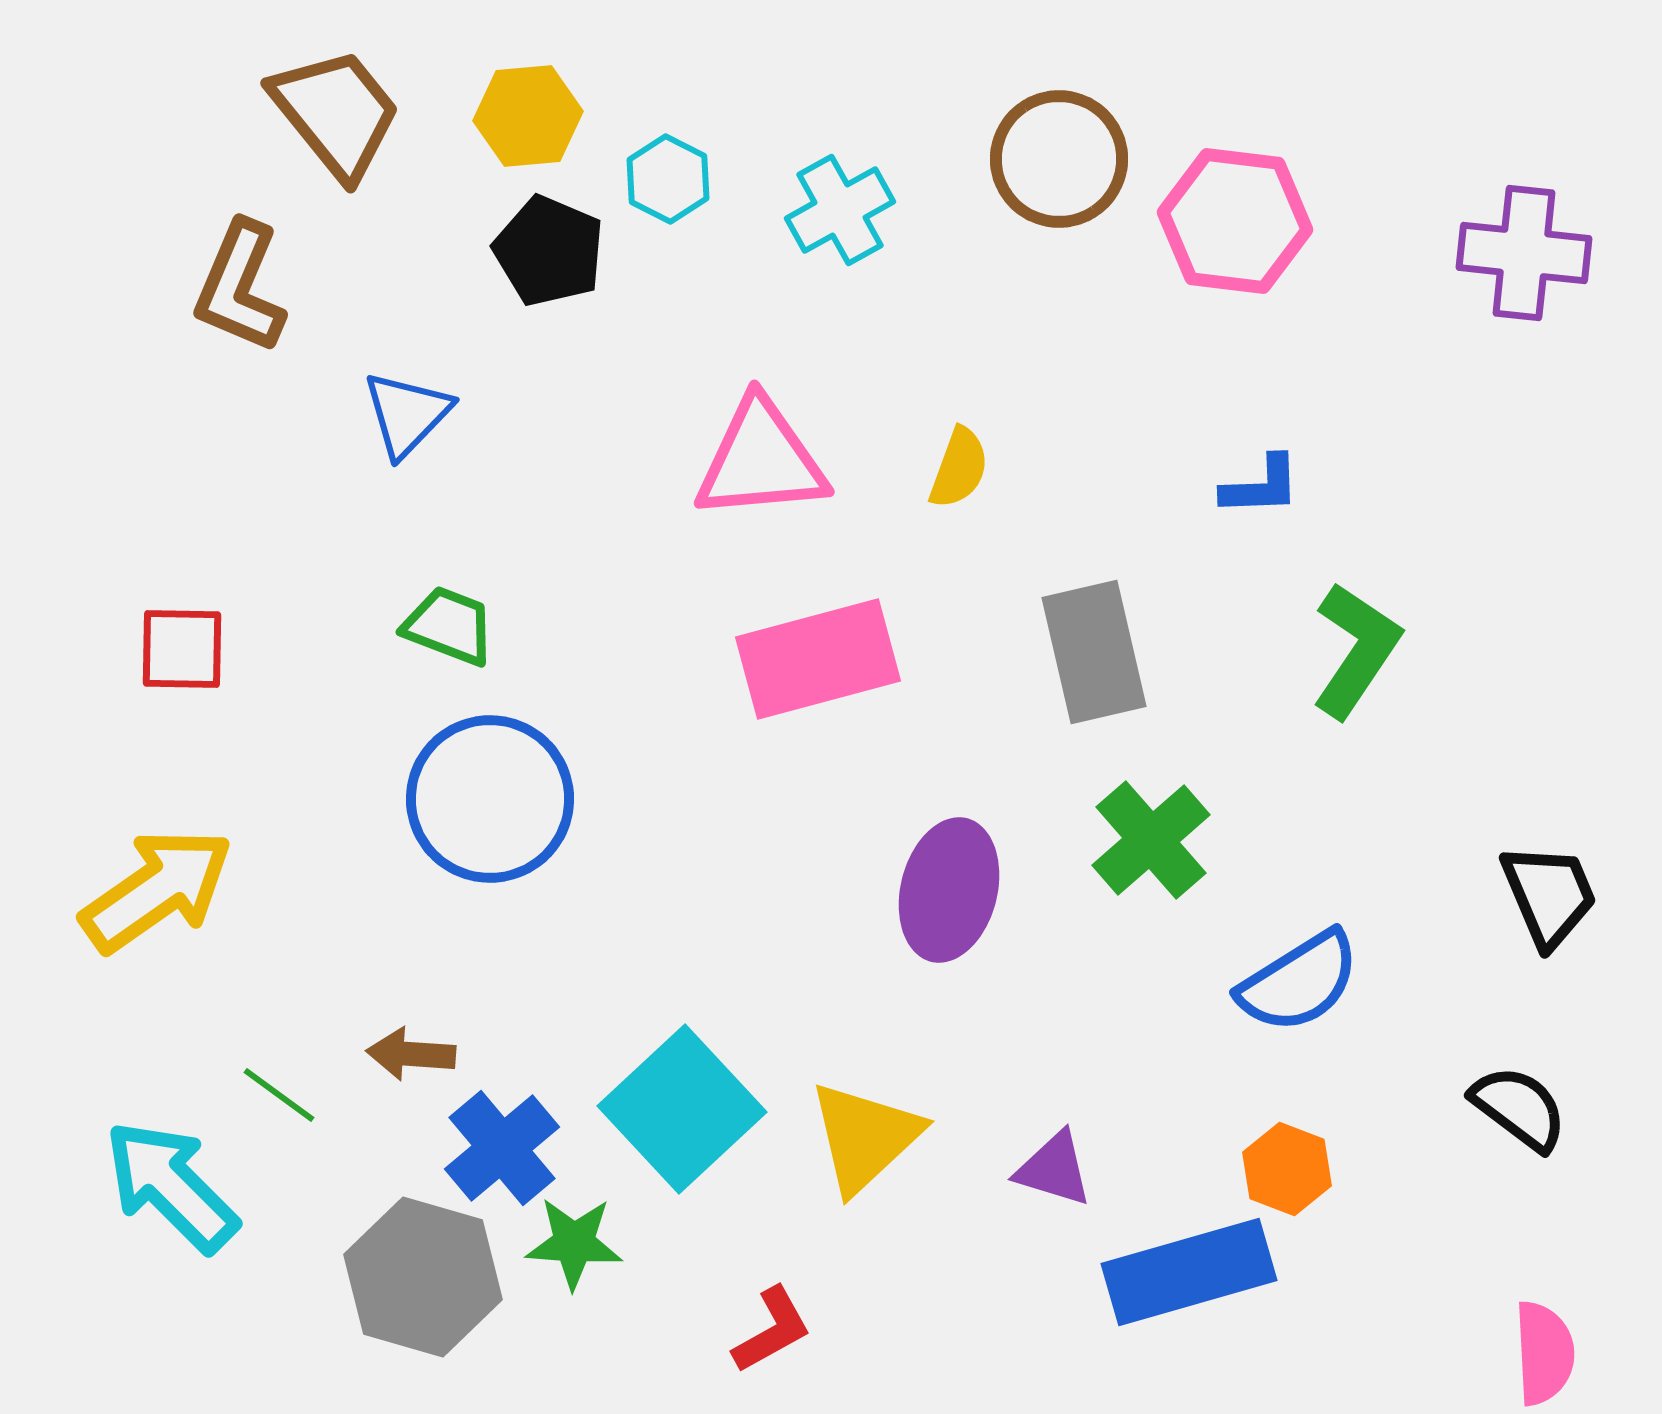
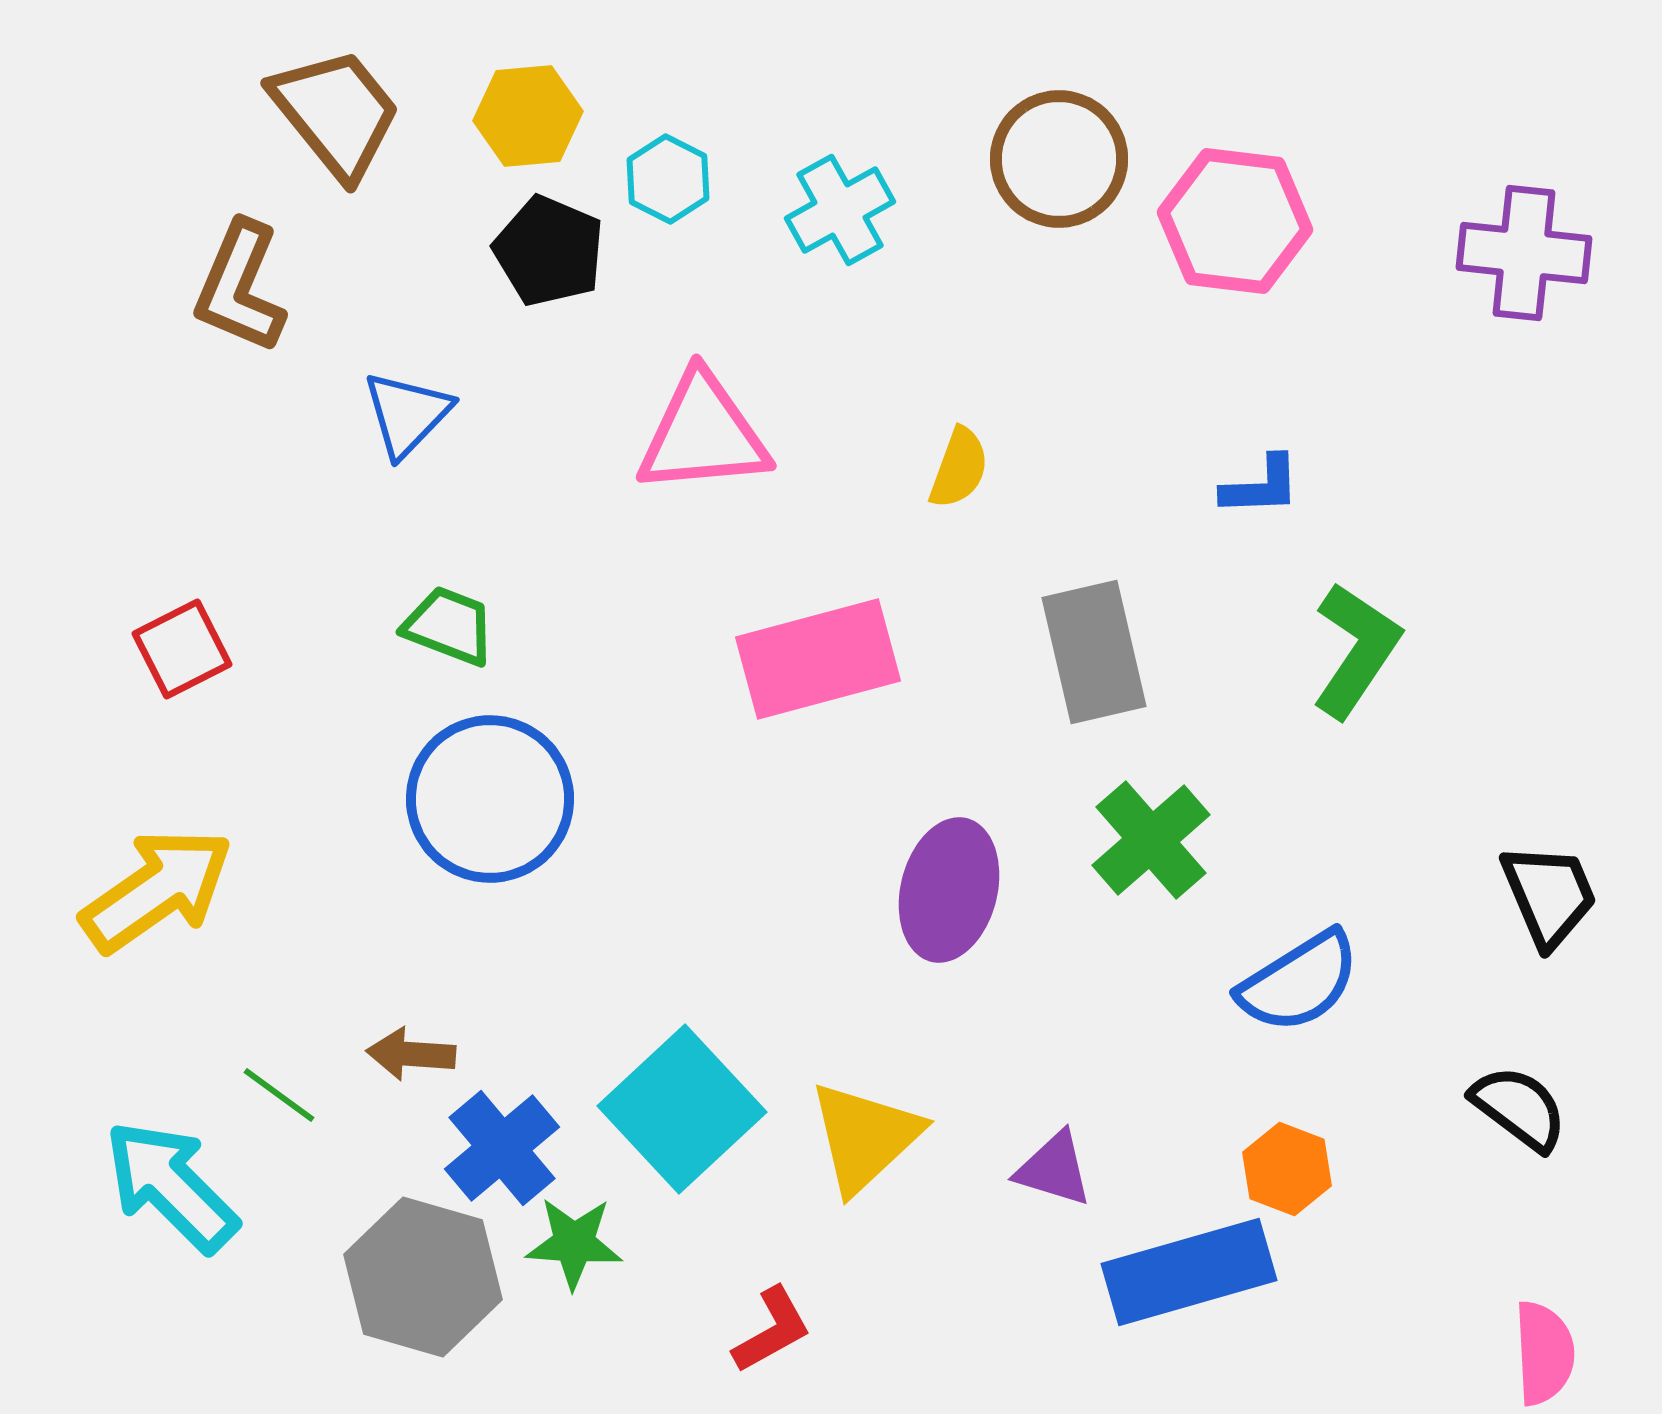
pink triangle: moved 58 px left, 26 px up
red square: rotated 28 degrees counterclockwise
